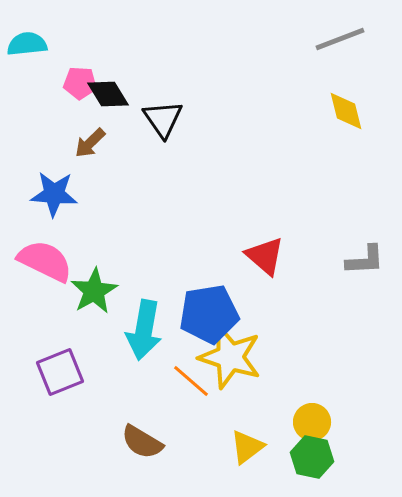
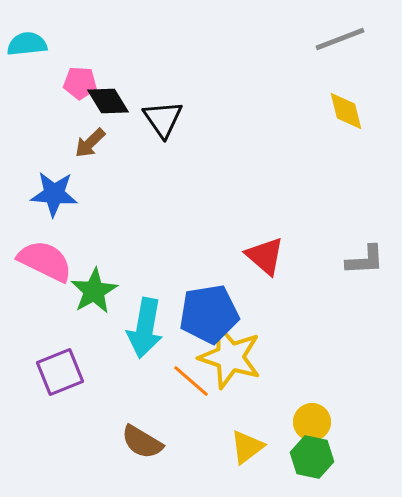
black diamond: moved 7 px down
cyan arrow: moved 1 px right, 2 px up
